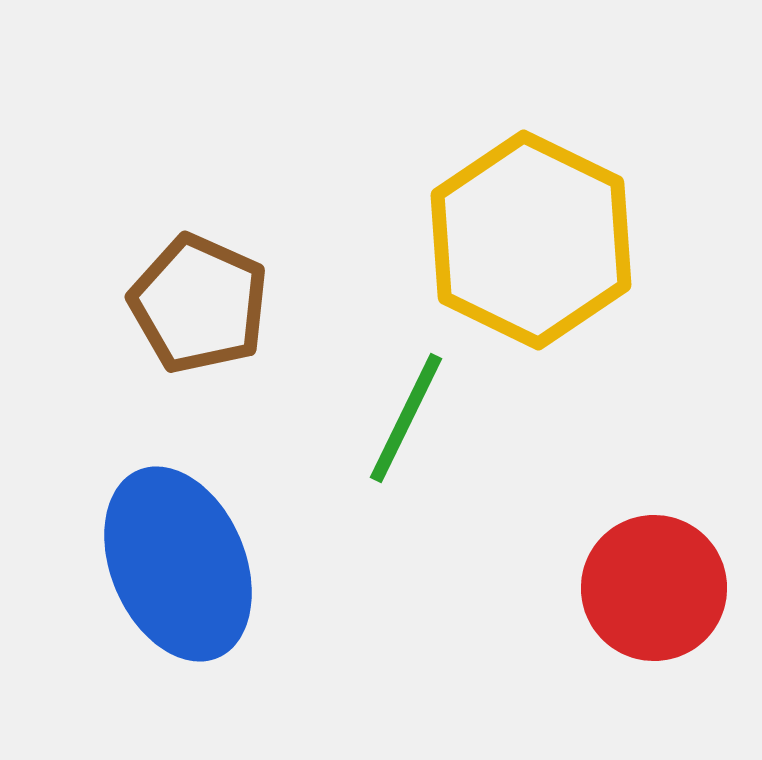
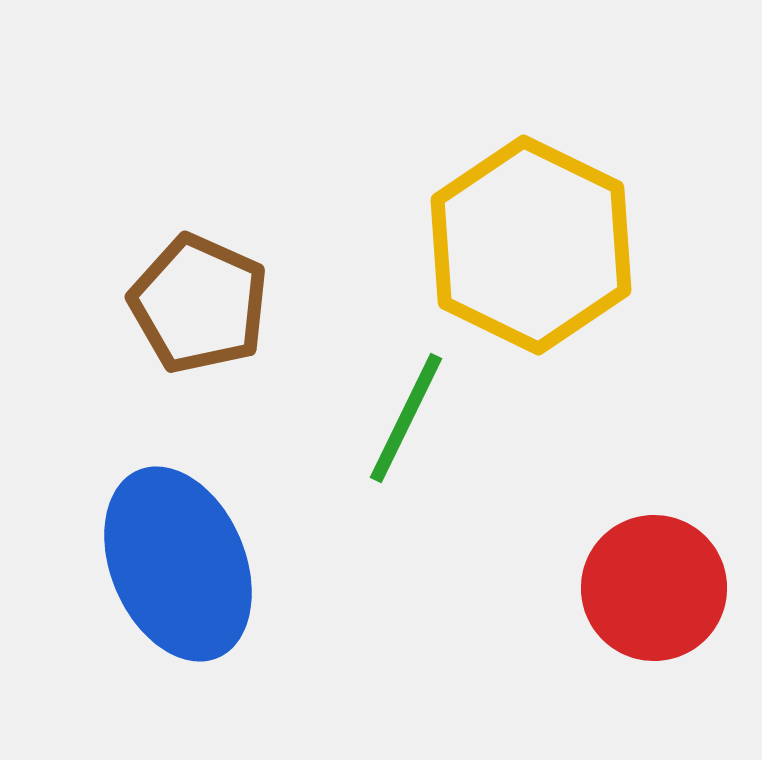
yellow hexagon: moved 5 px down
